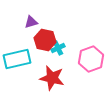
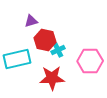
purple triangle: moved 1 px up
cyan cross: moved 2 px down
pink hexagon: moved 1 px left, 2 px down; rotated 20 degrees clockwise
red star: rotated 15 degrees counterclockwise
